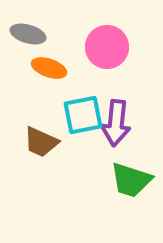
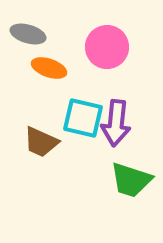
cyan square: moved 3 px down; rotated 24 degrees clockwise
